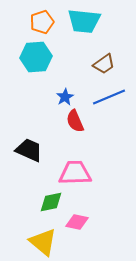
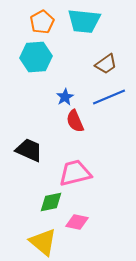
orange pentagon: rotated 10 degrees counterclockwise
brown trapezoid: moved 2 px right
pink trapezoid: rotated 12 degrees counterclockwise
